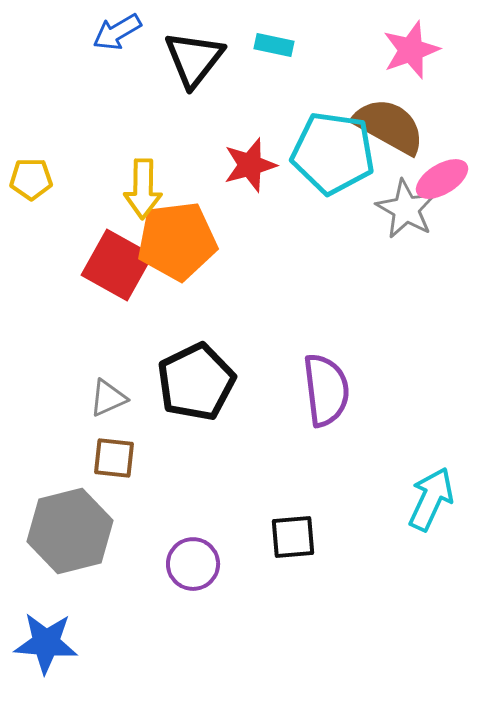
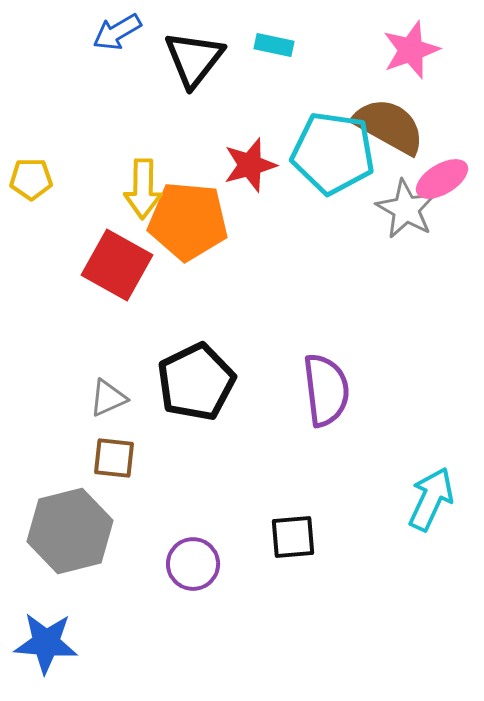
orange pentagon: moved 11 px right, 20 px up; rotated 12 degrees clockwise
